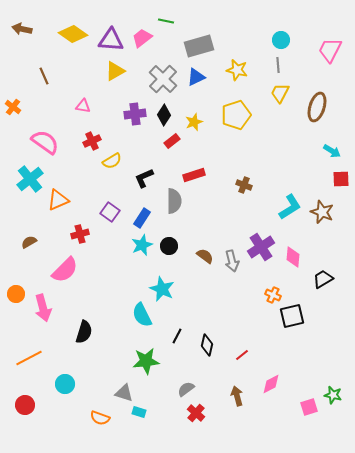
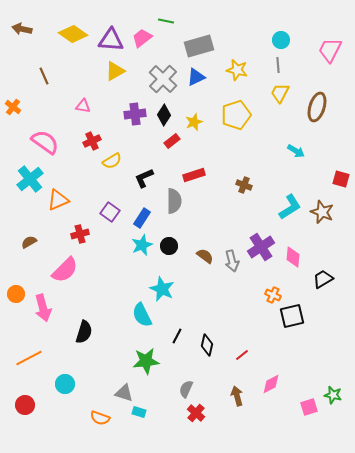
cyan arrow at (332, 151): moved 36 px left
red square at (341, 179): rotated 18 degrees clockwise
gray semicircle at (186, 389): rotated 30 degrees counterclockwise
